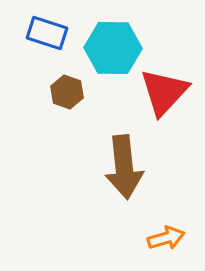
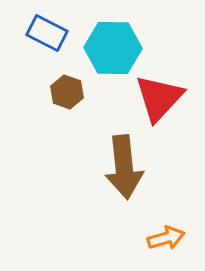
blue rectangle: rotated 9 degrees clockwise
red triangle: moved 5 px left, 6 px down
